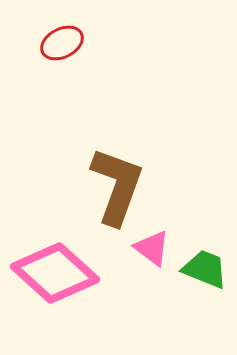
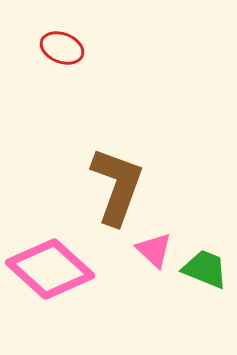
red ellipse: moved 5 px down; rotated 48 degrees clockwise
pink triangle: moved 2 px right, 2 px down; rotated 6 degrees clockwise
pink diamond: moved 5 px left, 4 px up
